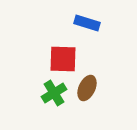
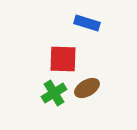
brown ellipse: rotated 35 degrees clockwise
